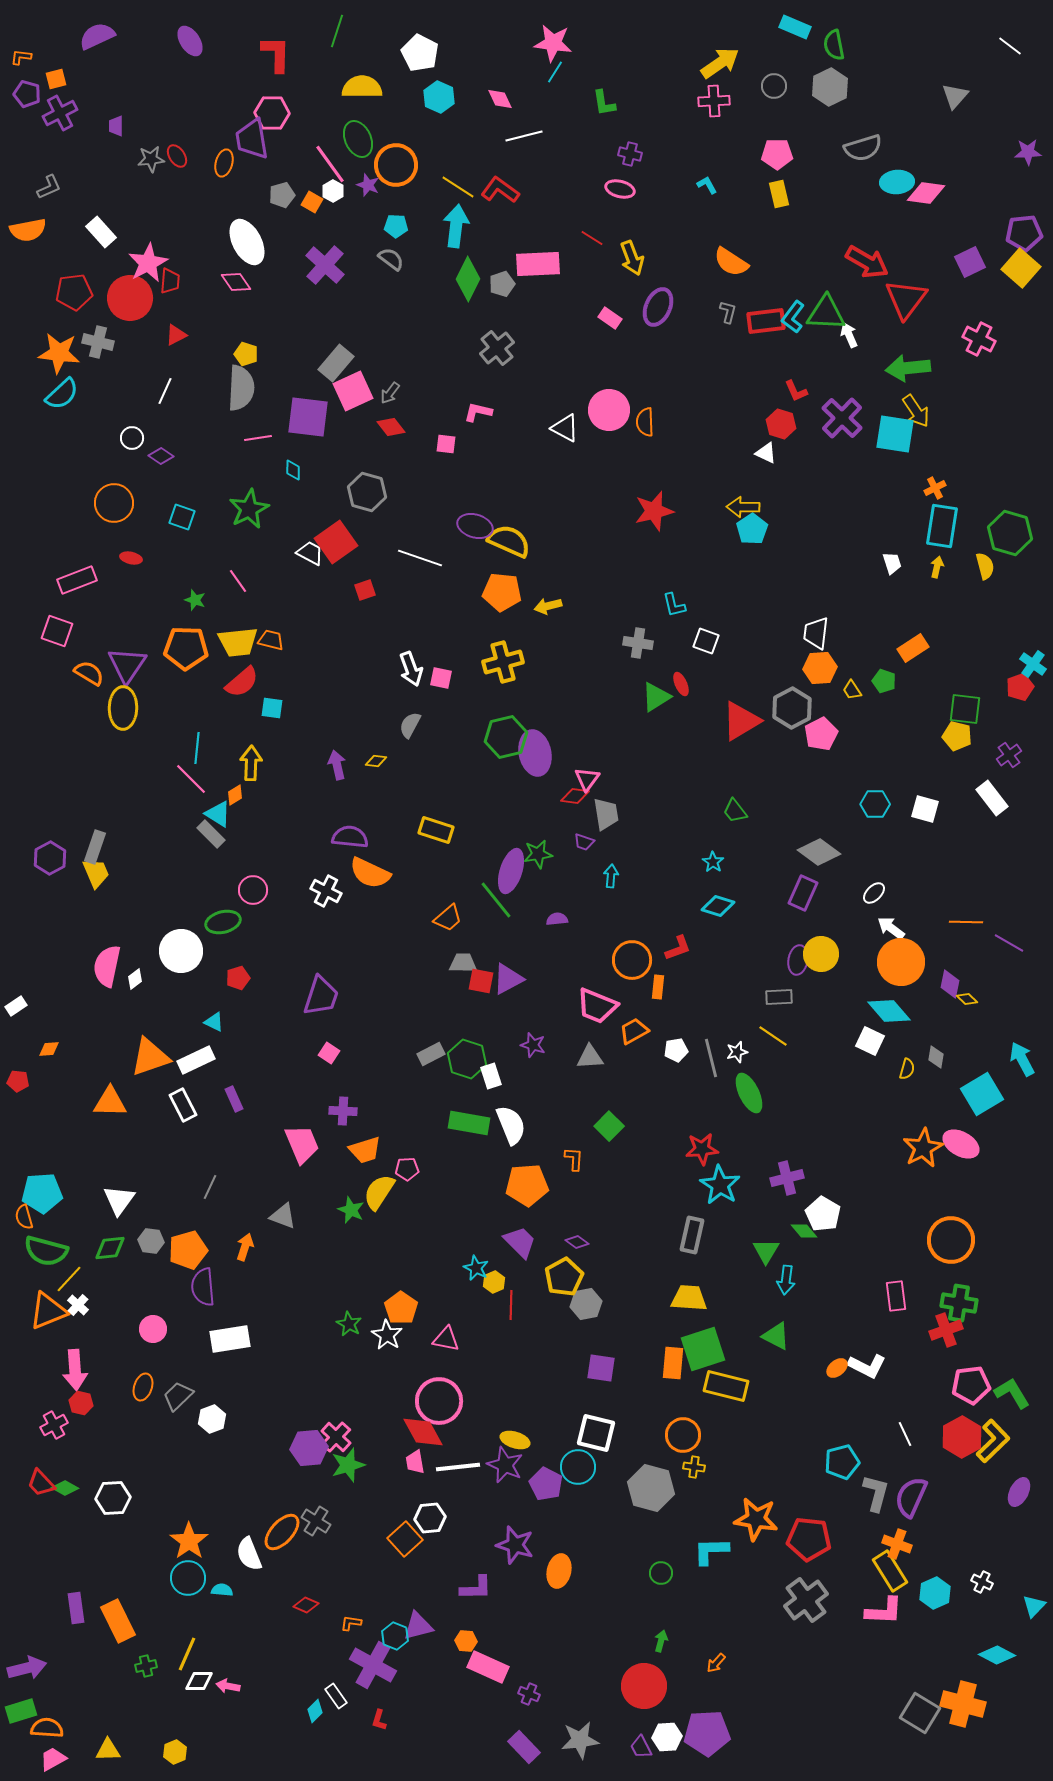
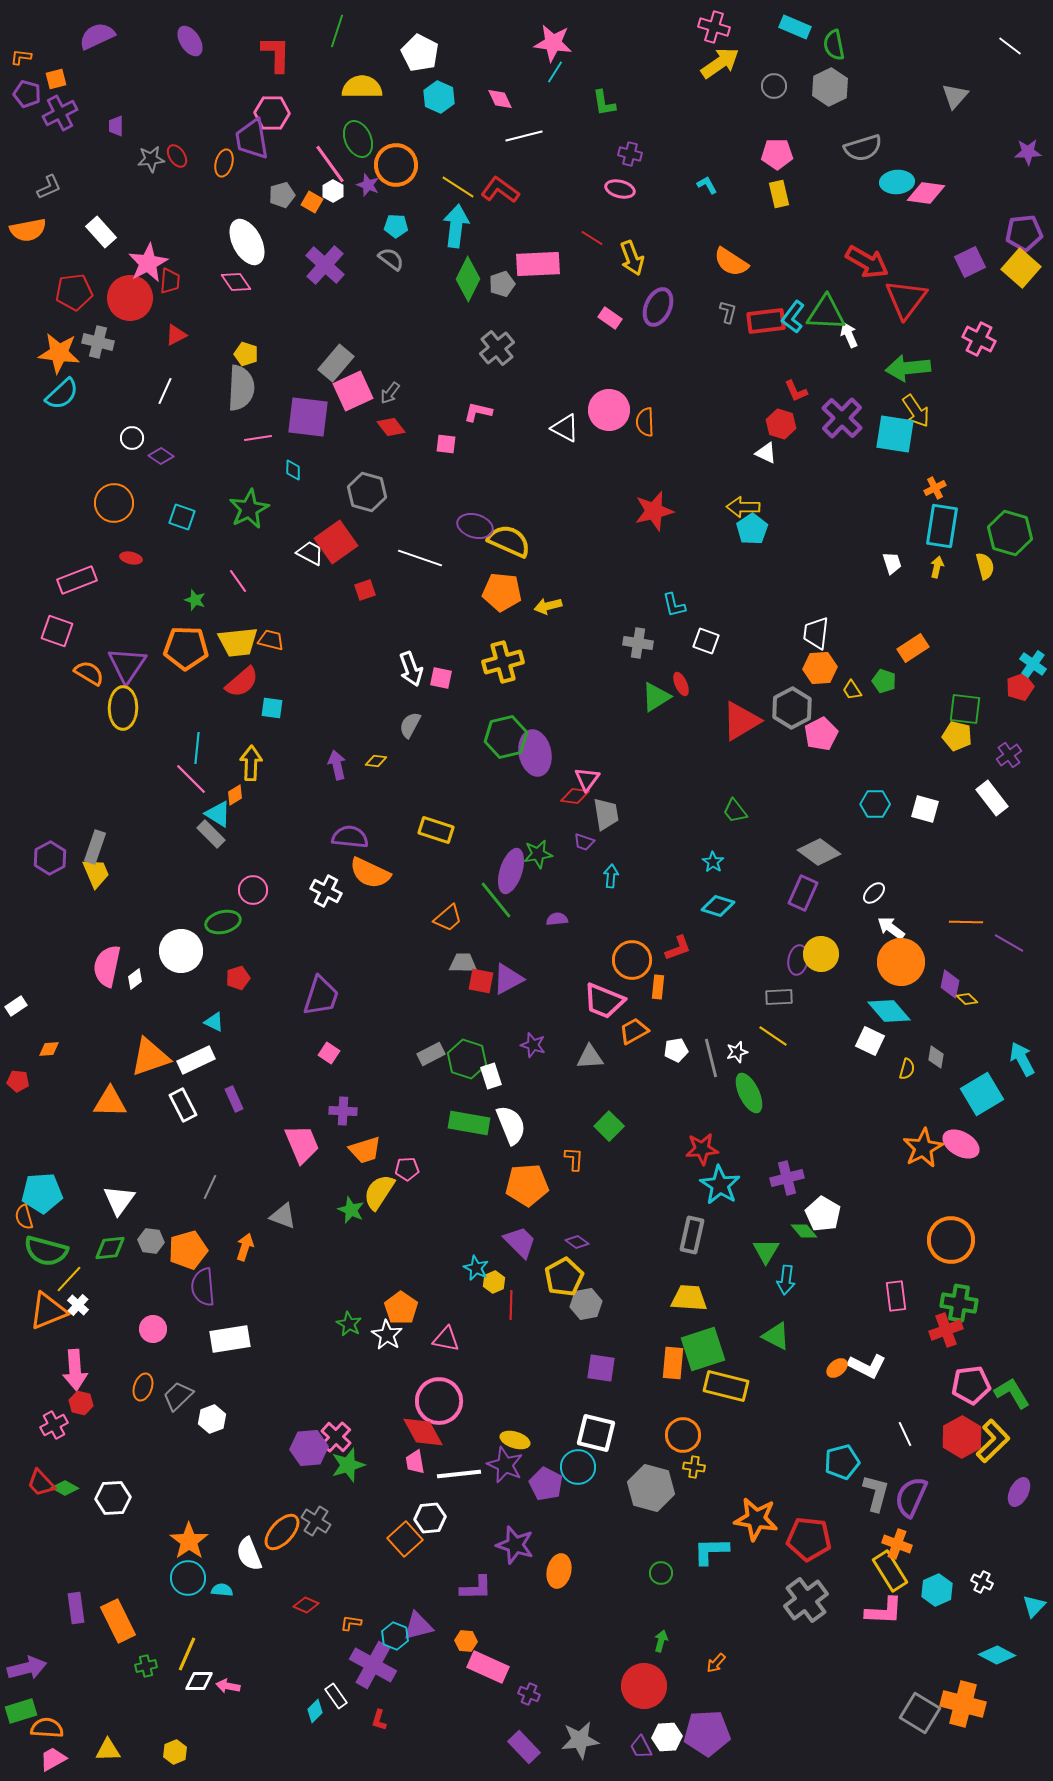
pink cross at (714, 101): moved 74 px up; rotated 20 degrees clockwise
pink trapezoid at (597, 1006): moved 7 px right, 5 px up
white line at (458, 1467): moved 1 px right, 7 px down
cyan hexagon at (935, 1593): moved 2 px right, 3 px up
